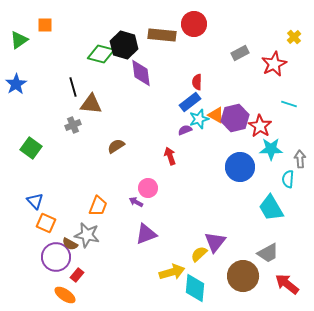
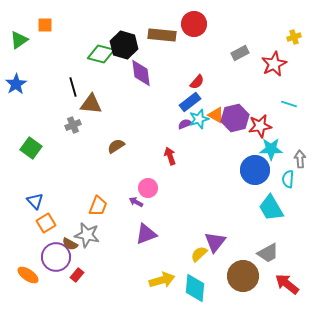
yellow cross at (294, 37): rotated 24 degrees clockwise
red semicircle at (197, 82): rotated 140 degrees counterclockwise
red star at (260, 126): rotated 30 degrees clockwise
purple semicircle at (185, 130): moved 6 px up
blue circle at (240, 167): moved 15 px right, 3 px down
orange square at (46, 223): rotated 36 degrees clockwise
yellow arrow at (172, 272): moved 10 px left, 8 px down
orange ellipse at (65, 295): moved 37 px left, 20 px up
